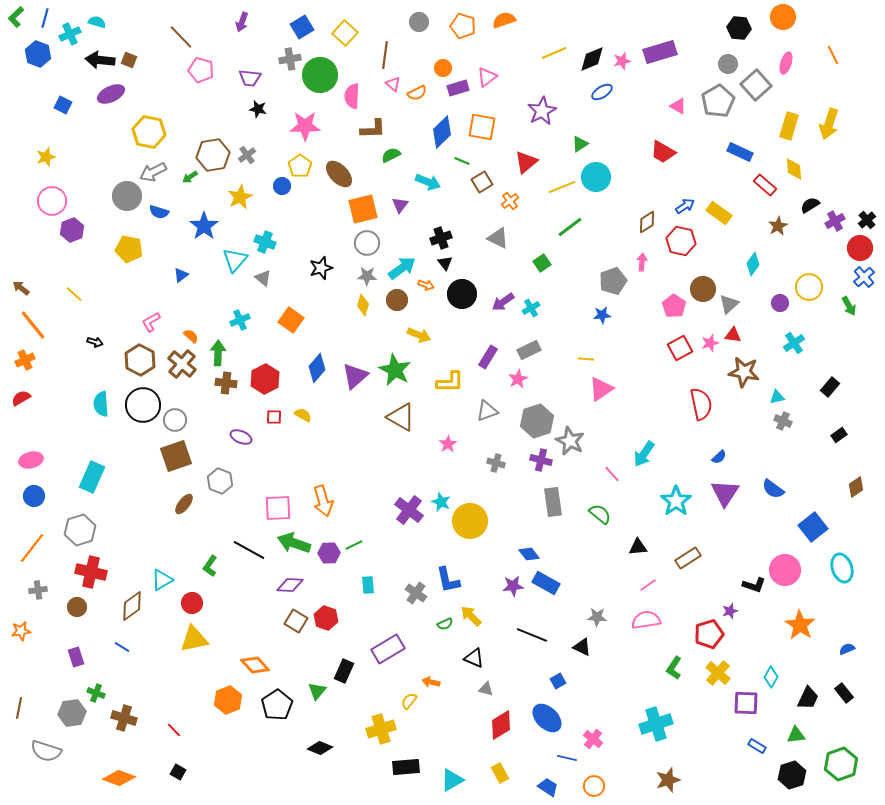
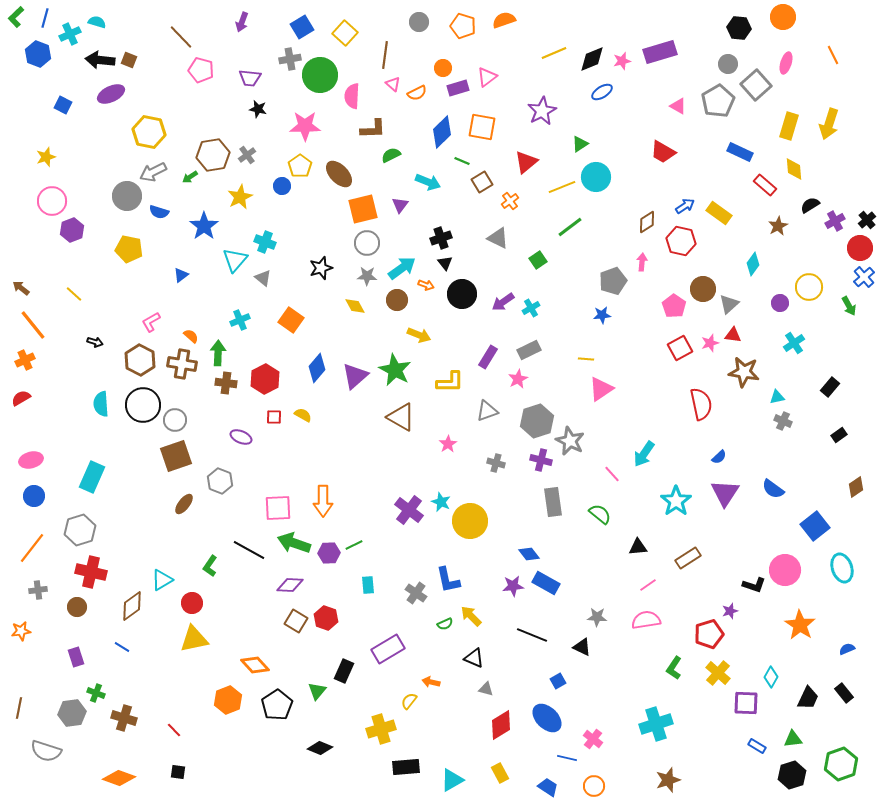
green square at (542, 263): moved 4 px left, 3 px up
yellow diamond at (363, 305): moved 8 px left, 1 px down; rotated 45 degrees counterclockwise
brown cross at (182, 364): rotated 32 degrees counterclockwise
orange arrow at (323, 501): rotated 16 degrees clockwise
blue square at (813, 527): moved 2 px right, 1 px up
green triangle at (796, 735): moved 3 px left, 4 px down
black square at (178, 772): rotated 21 degrees counterclockwise
